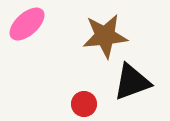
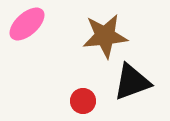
red circle: moved 1 px left, 3 px up
